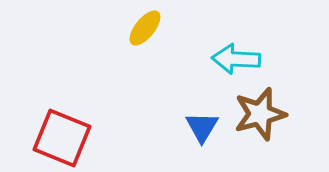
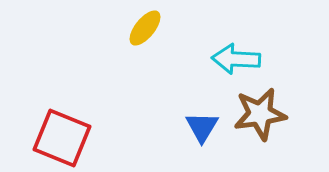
brown star: rotated 6 degrees clockwise
